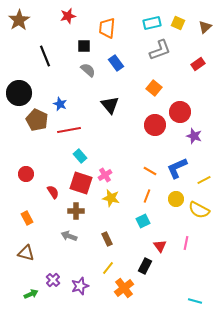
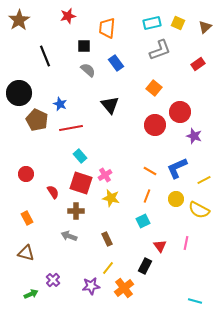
red line at (69, 130): moved 2 px right, 2 px up
purple star at (80, 286): moved 11 px right; rotated 12 degrees clockwise
